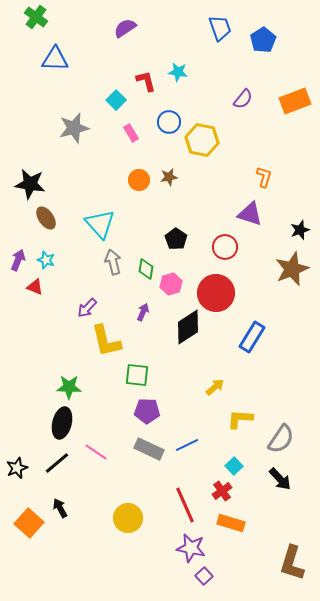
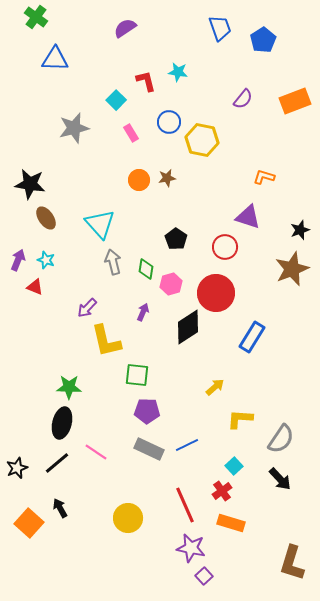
brown star at (169, 177): moved 2 px left, 1 px down
orange L-shape at (264, 177): rotated 90 degrees counterclockwise
purple triangle at (250, 214): moved 2 px left, 3 px down
